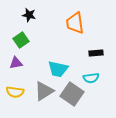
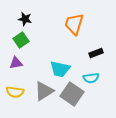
black star: moved 4 px left, 4 px down
orange trapezoid: moved 1 px left, 1 px down; rotated 25 degrees clockwise
black rectangle: rotated 16 degrees counterclockwise
cyan trapezoid: moved 2 px right
